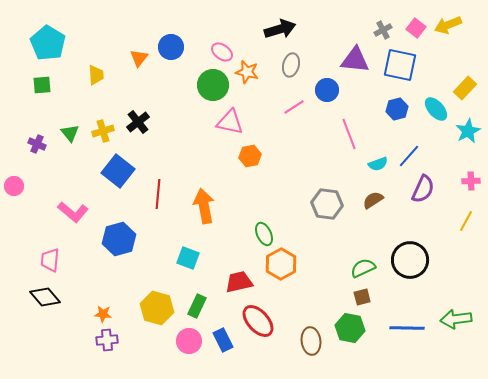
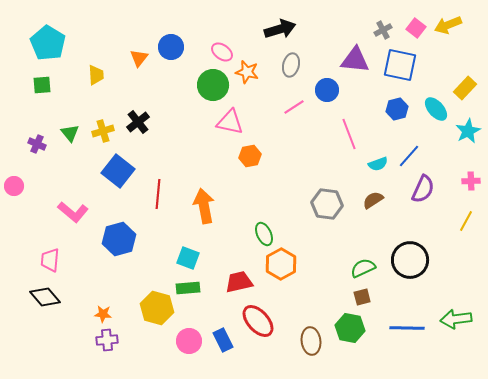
green rectangle at (197, 306): moved 9 px left, 18 px up; rotated 60 degrees clockwise
